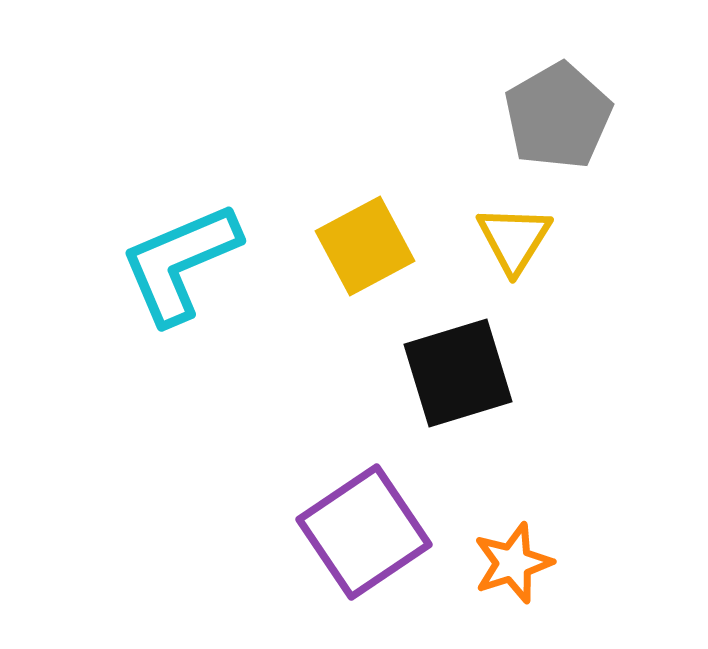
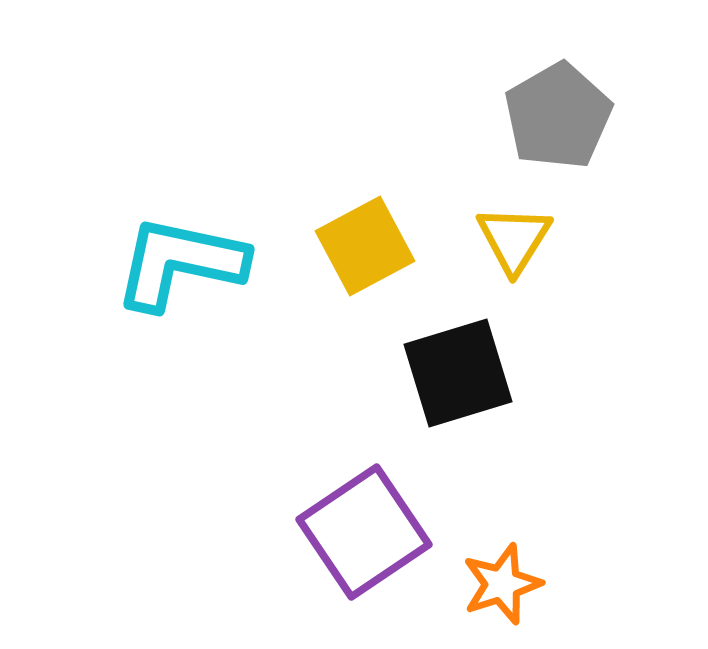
cyan L-shape: rotated 35 degrees clockwise
orange star: moved 11 px left, 21 px down
